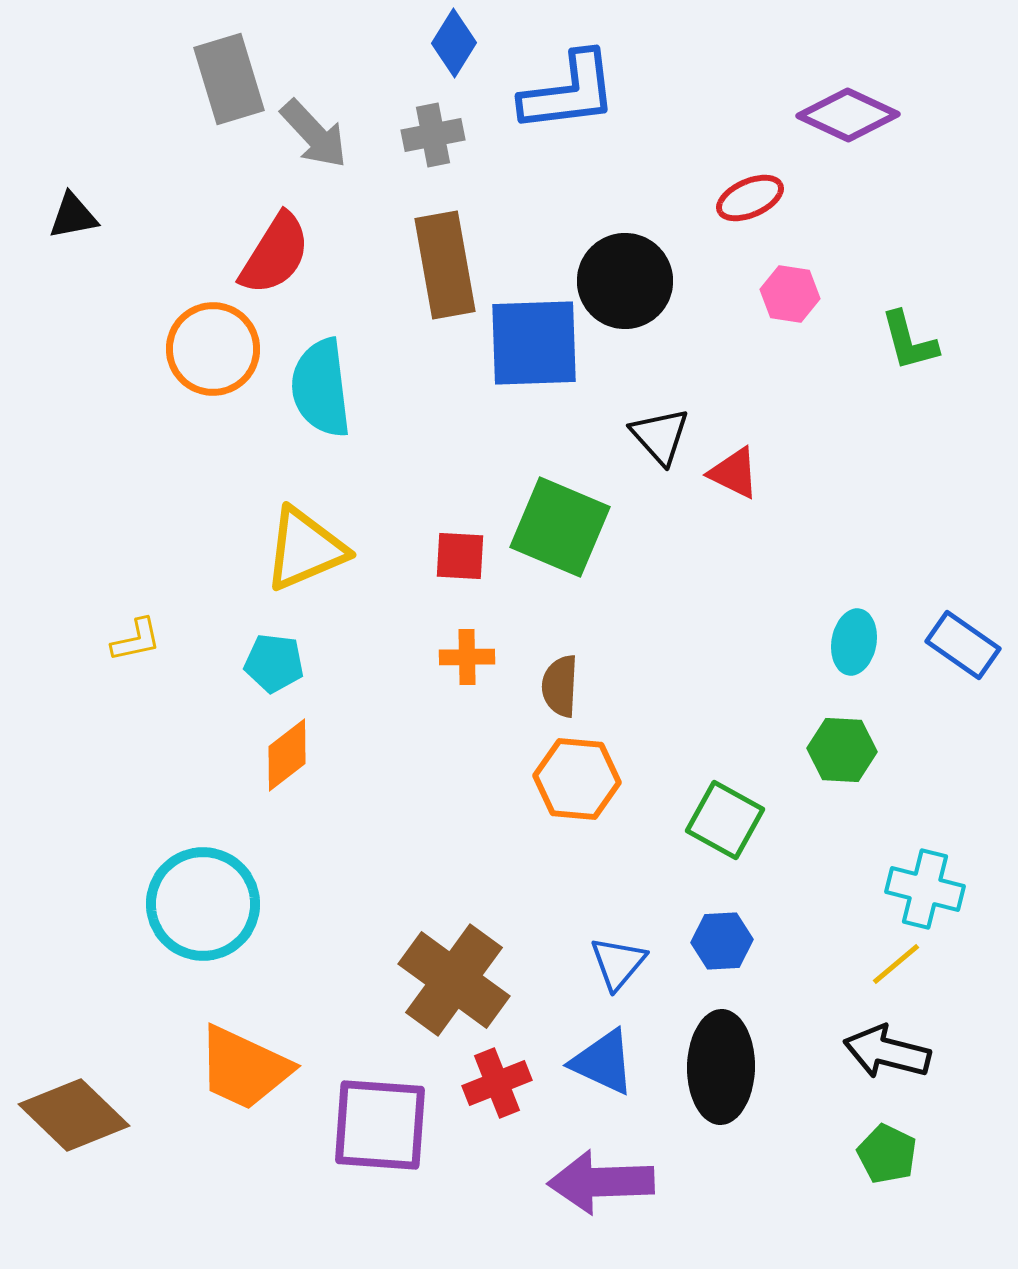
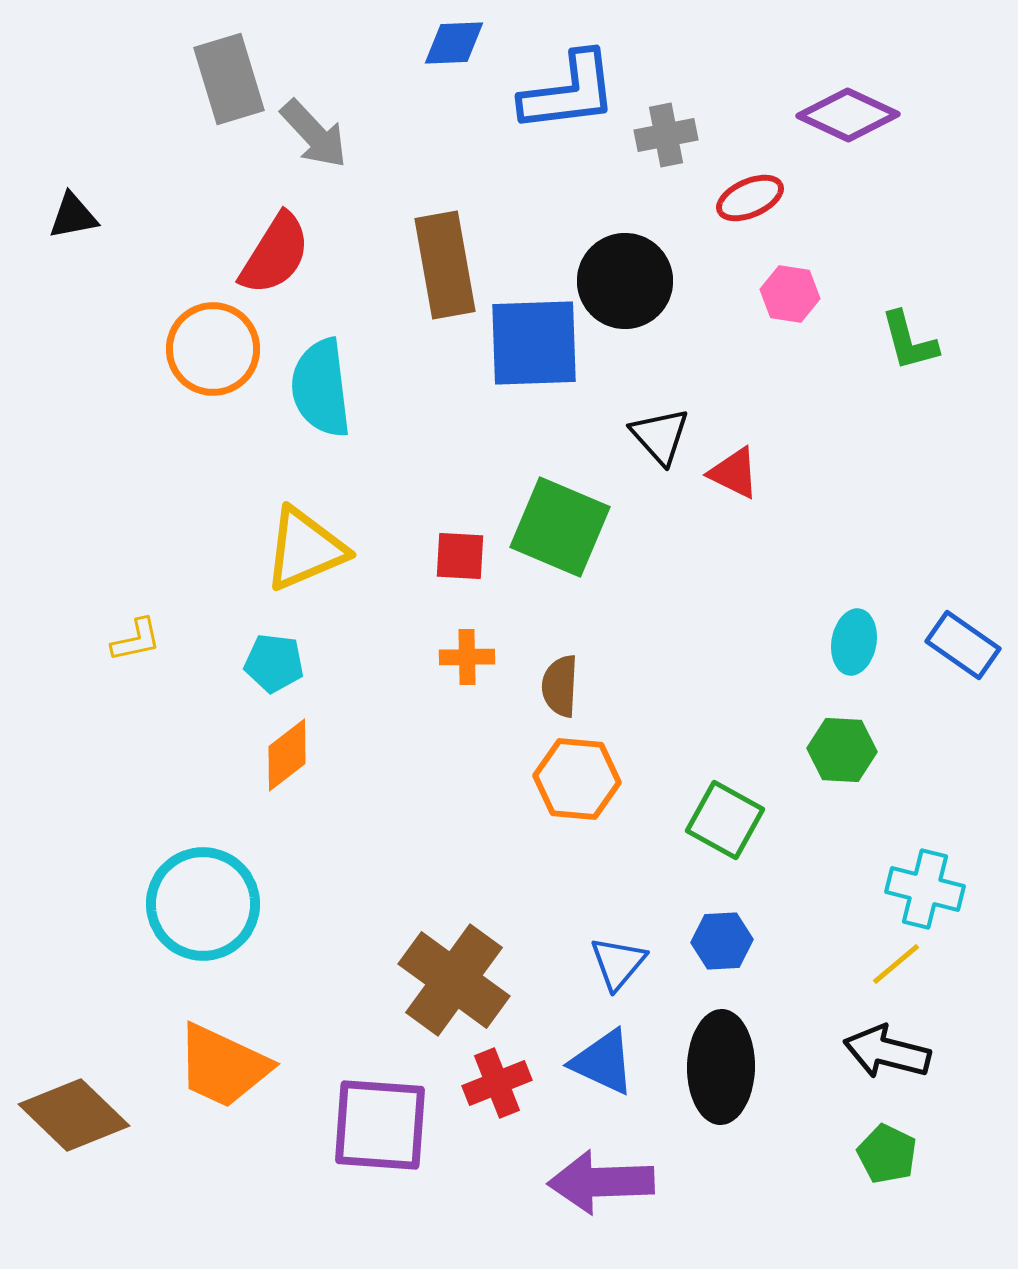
blue diamond at (454, 43): rotated 56 degrees clockwise
gray cross at (433, 135): moved 233 px right
orange trapezoid at (244, 1068): moved 21 px left, 2 px up
